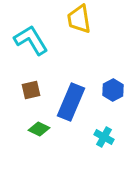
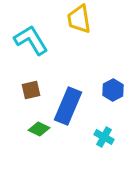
blue rectangle: moved 3 px left, 4 px down
